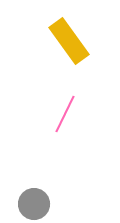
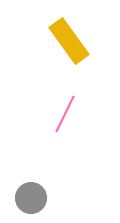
gray circle: moved 3 px left, 6 px up
